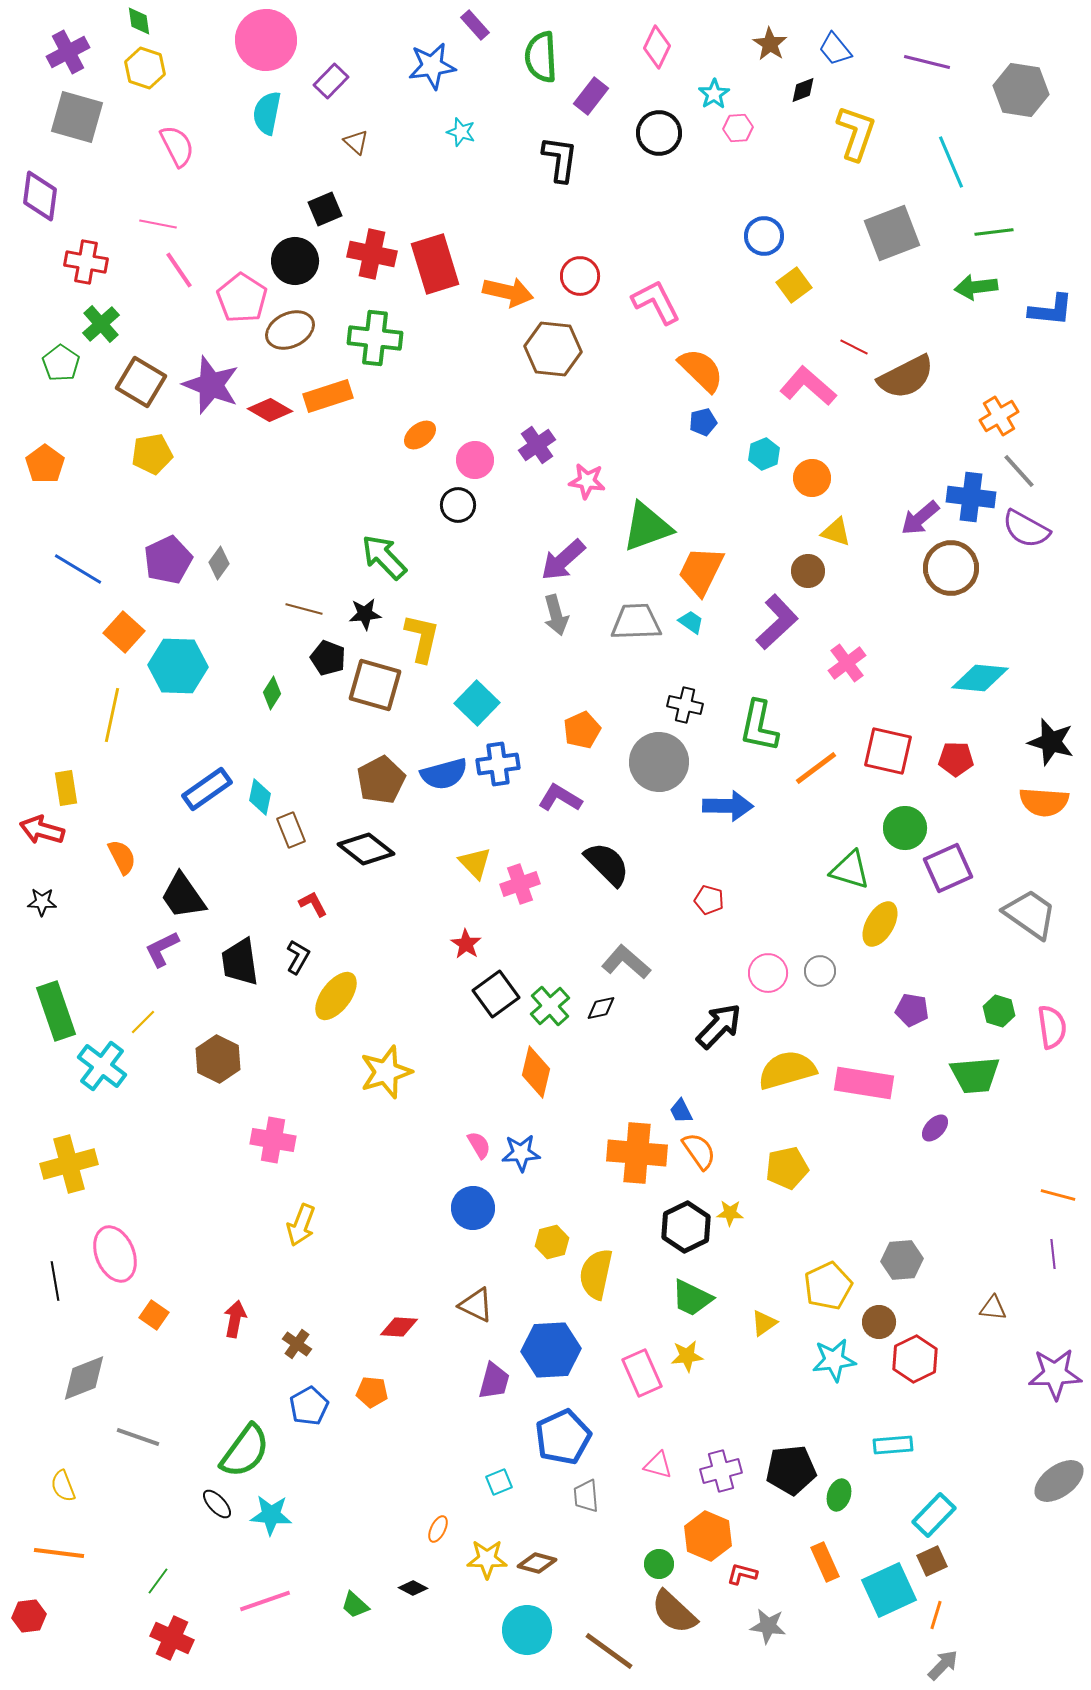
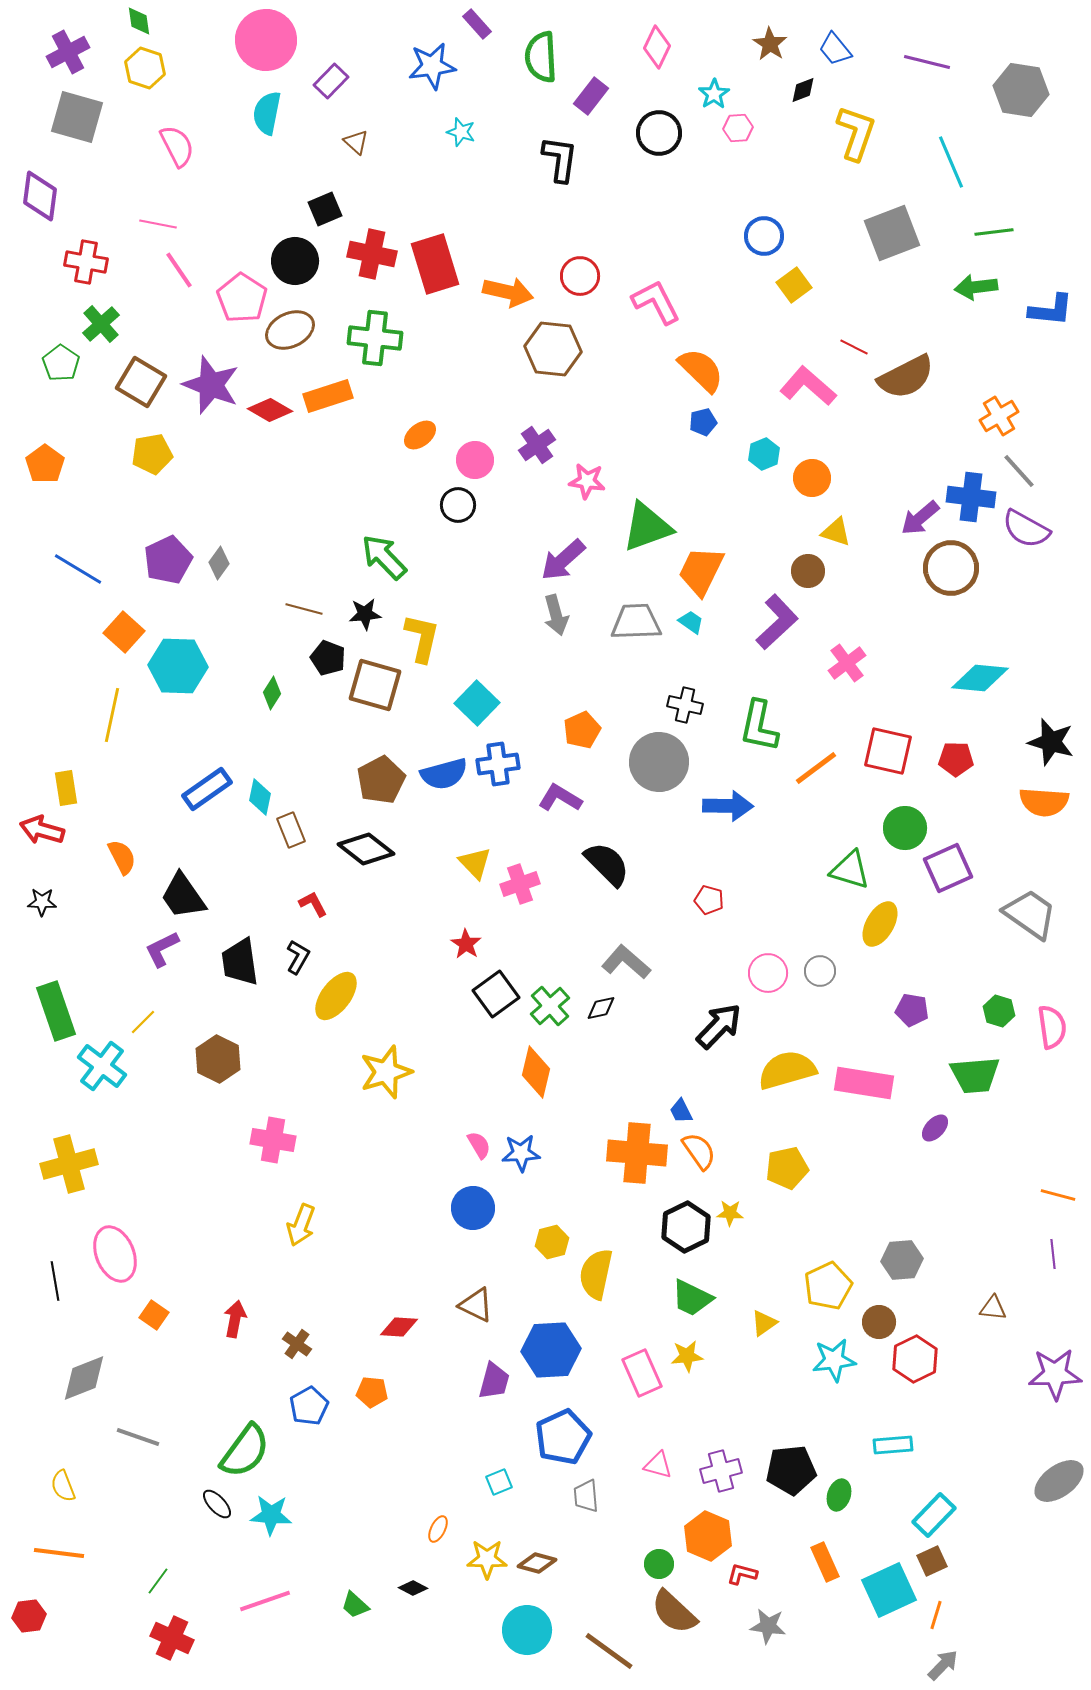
purple rectangle at (475, 25): moved 2 px right, 1 px up
